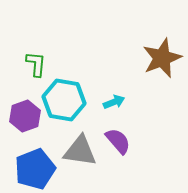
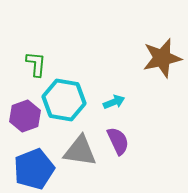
brown star: rotated 9 degrees clockwise
purple semicircle: rotated 16 degrees clockwise
blue pentagon: moved 1 px left
